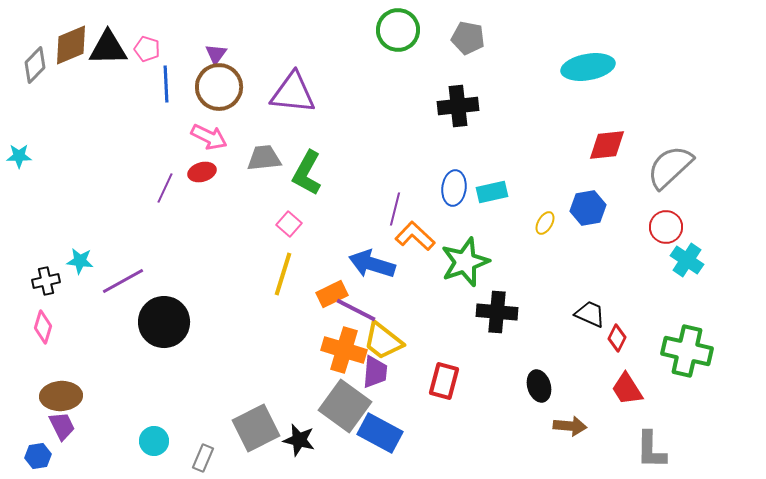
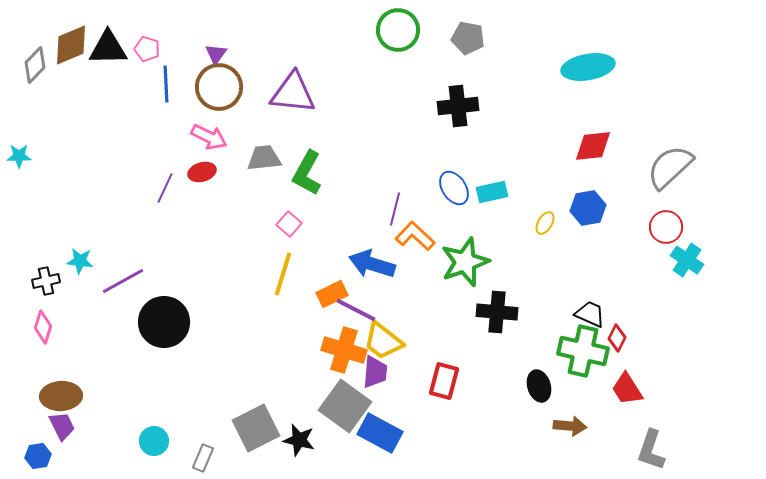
red diamond at (607, 145): moved 14 px left, 1 px down
blue ellipse at (454, 188): rotated 40 degrees counterclockwise
green cross at (687, 351): moved 104 px left
gray L-shape at (651, 450): rotated 18 degrees clockwise
